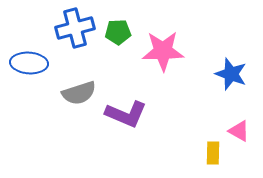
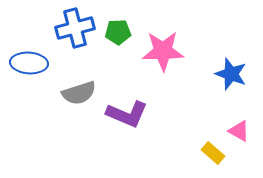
purple L-shape: moved 1 px right
yellow rectangle: rotated 50 degrees counterclockwise
